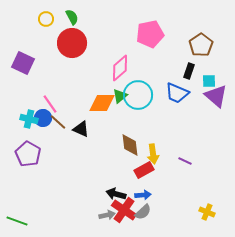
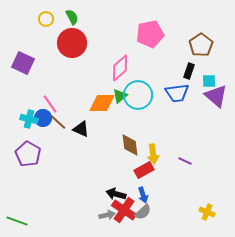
blue trapezoid: rotated 30 degrees counterclockwise
blue arrow: rotated 77 degrees clockwise
